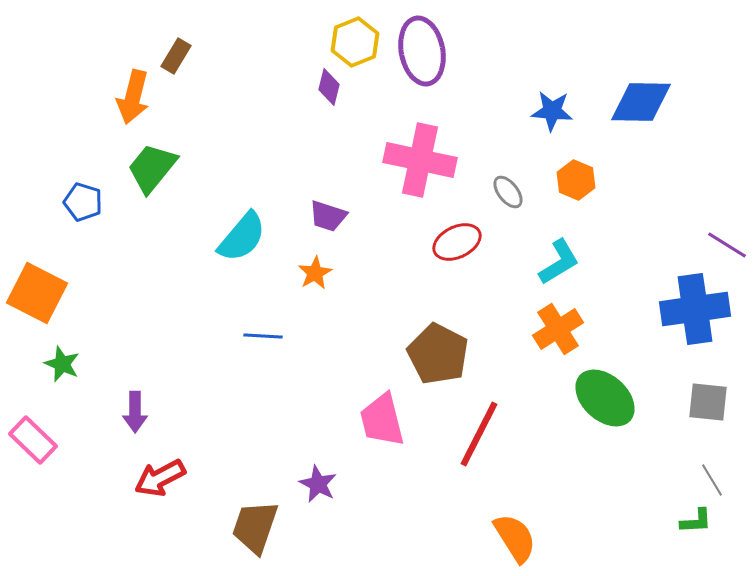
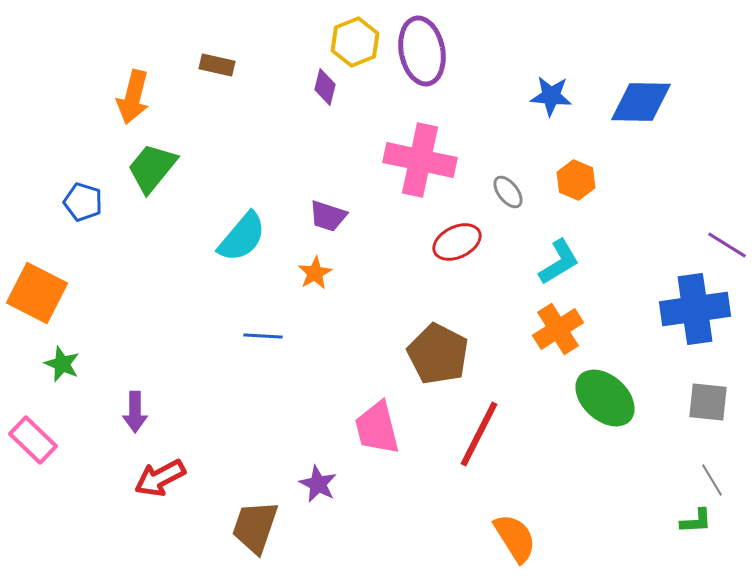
brown rectangle: moved 41 px right, 9 px down; rotated 72 degrees clockwise
purple diamond: moved 4 px left
blue star: moved 1 px left, 15 px up
pink trapezoid: moved 5 px left, 8 px down
